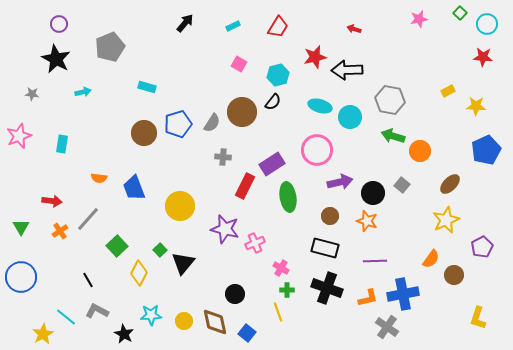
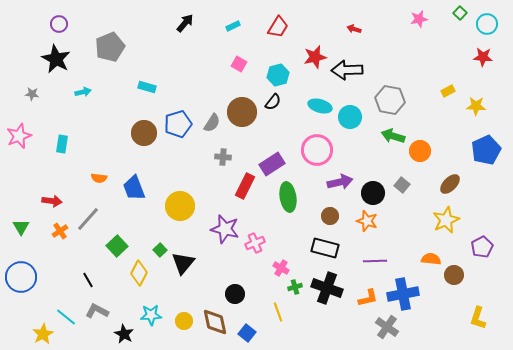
orange semicircle at (431, 259): rotated 120 degrees counterclockwise
green cross at (287, 290): moved 8 px right, 3 px up; rotated 16 degrees counterclockwise
